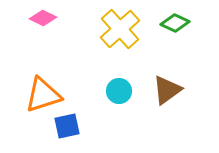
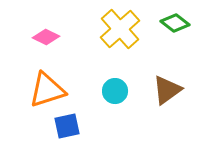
pink diamond: moved 3 px right, 19 px down
green diamond: rotated 12 degrees clockwise
cyan circle: moved 4 px left
orange triangle: moved 4 px right, 5 px up
